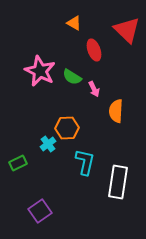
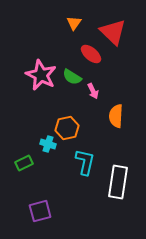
orange triangle: rotated 35 degrees clockwise
red triangle: moved 14 px left, 2 px down
red ellipse: moved 3 px left, 4 px down; rotated 30 degrees counterclockwise
pink star: moved 1 px right, 4 px down
pink arrow: moved 1 px left, 2 px down
orange semicircle: moved 5 px down
orange hexagon: rotated 10 degrees counterclockwise
cyan cross: rotated 35 degrees counterclockwise
green rectangle: moved 6 px right
purple square: rotated 20 degrees clockwise
